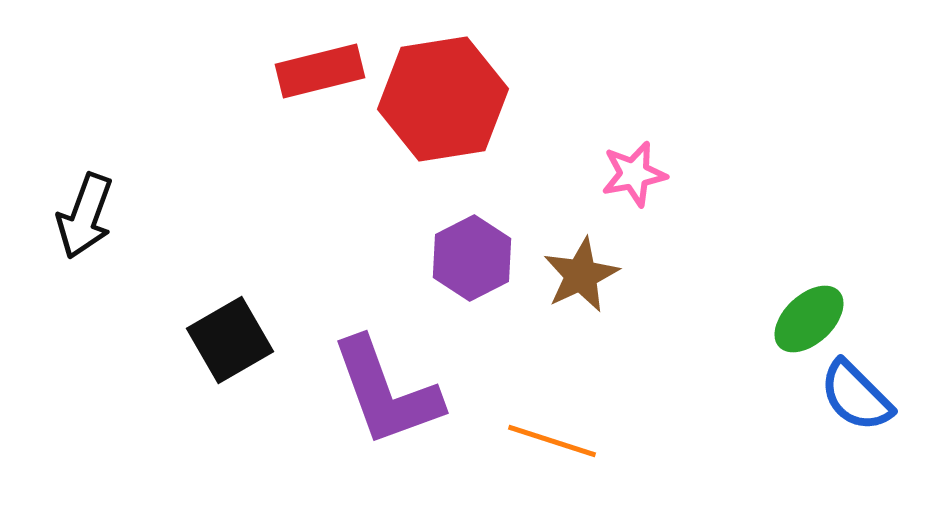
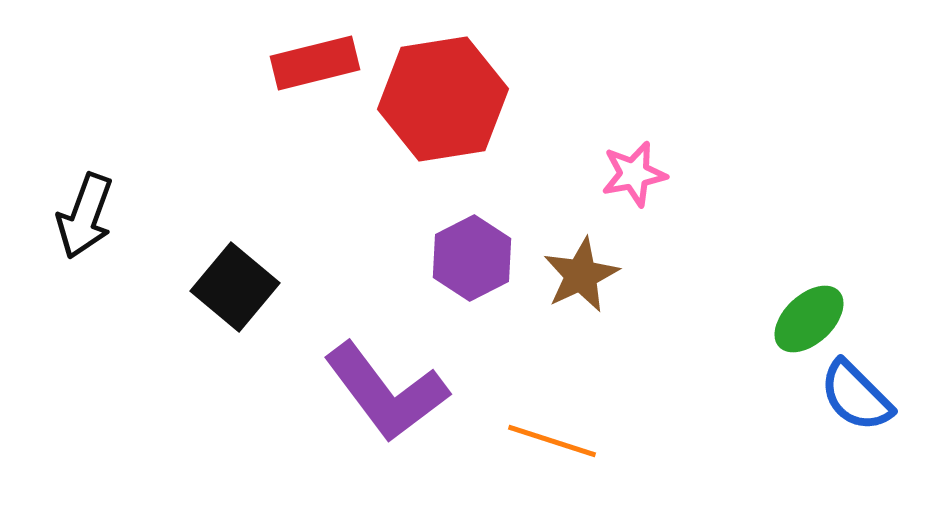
red rectangle: moved 5 px left, 8 px up
black square: moved 5 px right, 53 px up; rotated 20 degrees counterclockwise
purple L-shape: rotated 17 degrees counterclockwise
